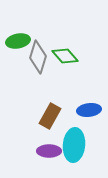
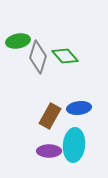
blue ellipse: moved 10 px left, 2 px up
